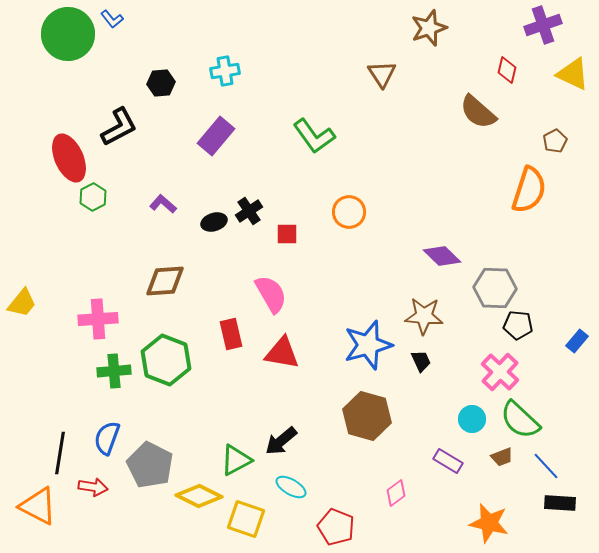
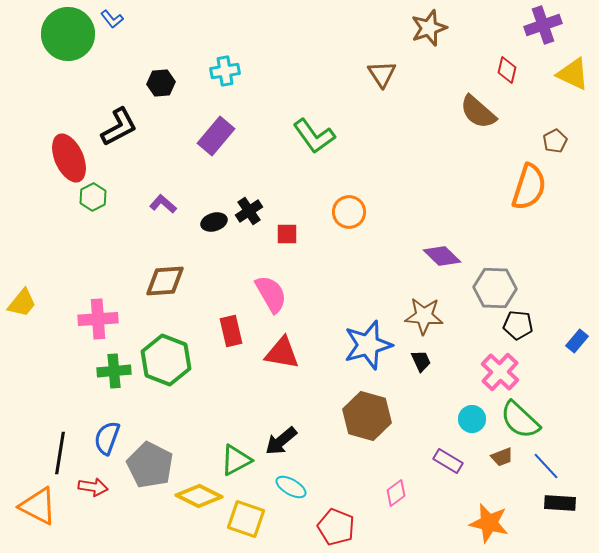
orange semicircle at (529, 190): moved 3 px up
red rectangle at (231, 334): moved 3 px up
